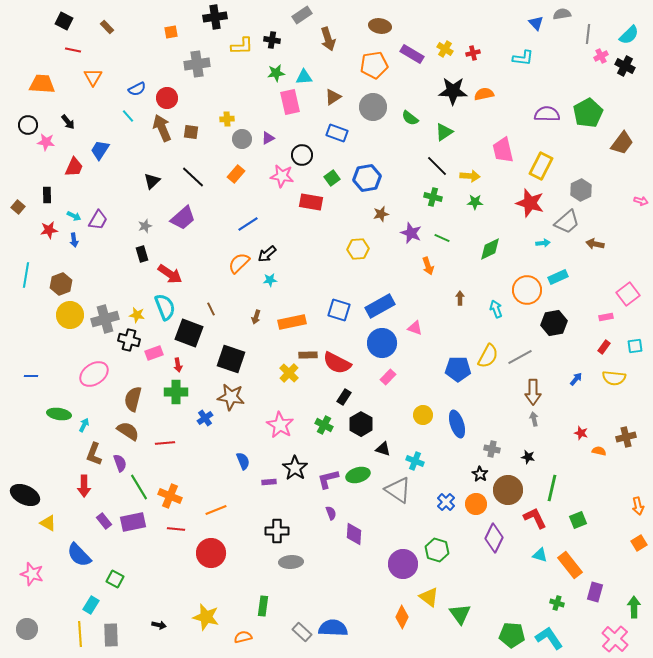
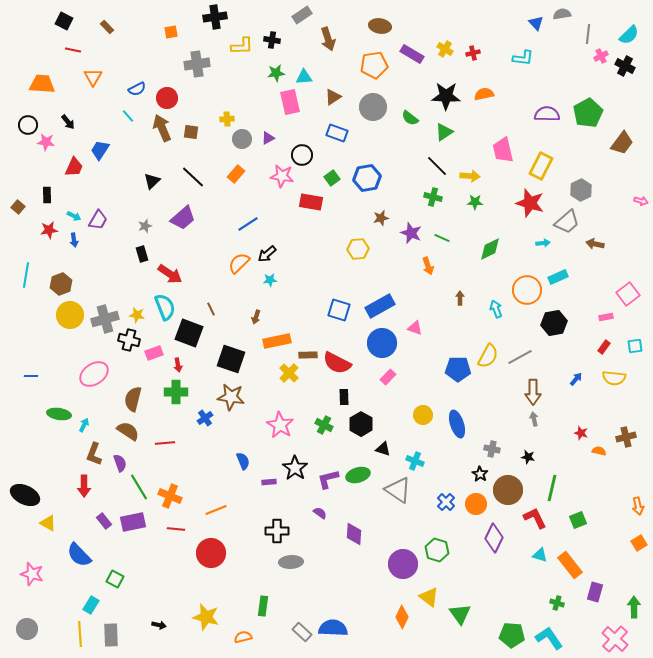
black star at (453, 91): moved 7 px left, 5 px down
brown star at (381, 214): moved 4 px down
orange rectangle at (292, 322): moved 15 px left, 19 px down
black rectangle at (344, 397): rotated 35 degrees counterclockwise
purple semicircle at (331, 513): moved 11 px left; rotated 32 degrees counterclockwise
